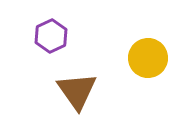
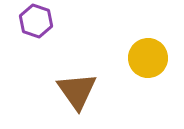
purple hexagon: moved 15 px left, 15 px up; rotated 16 degrees counterclockwise
